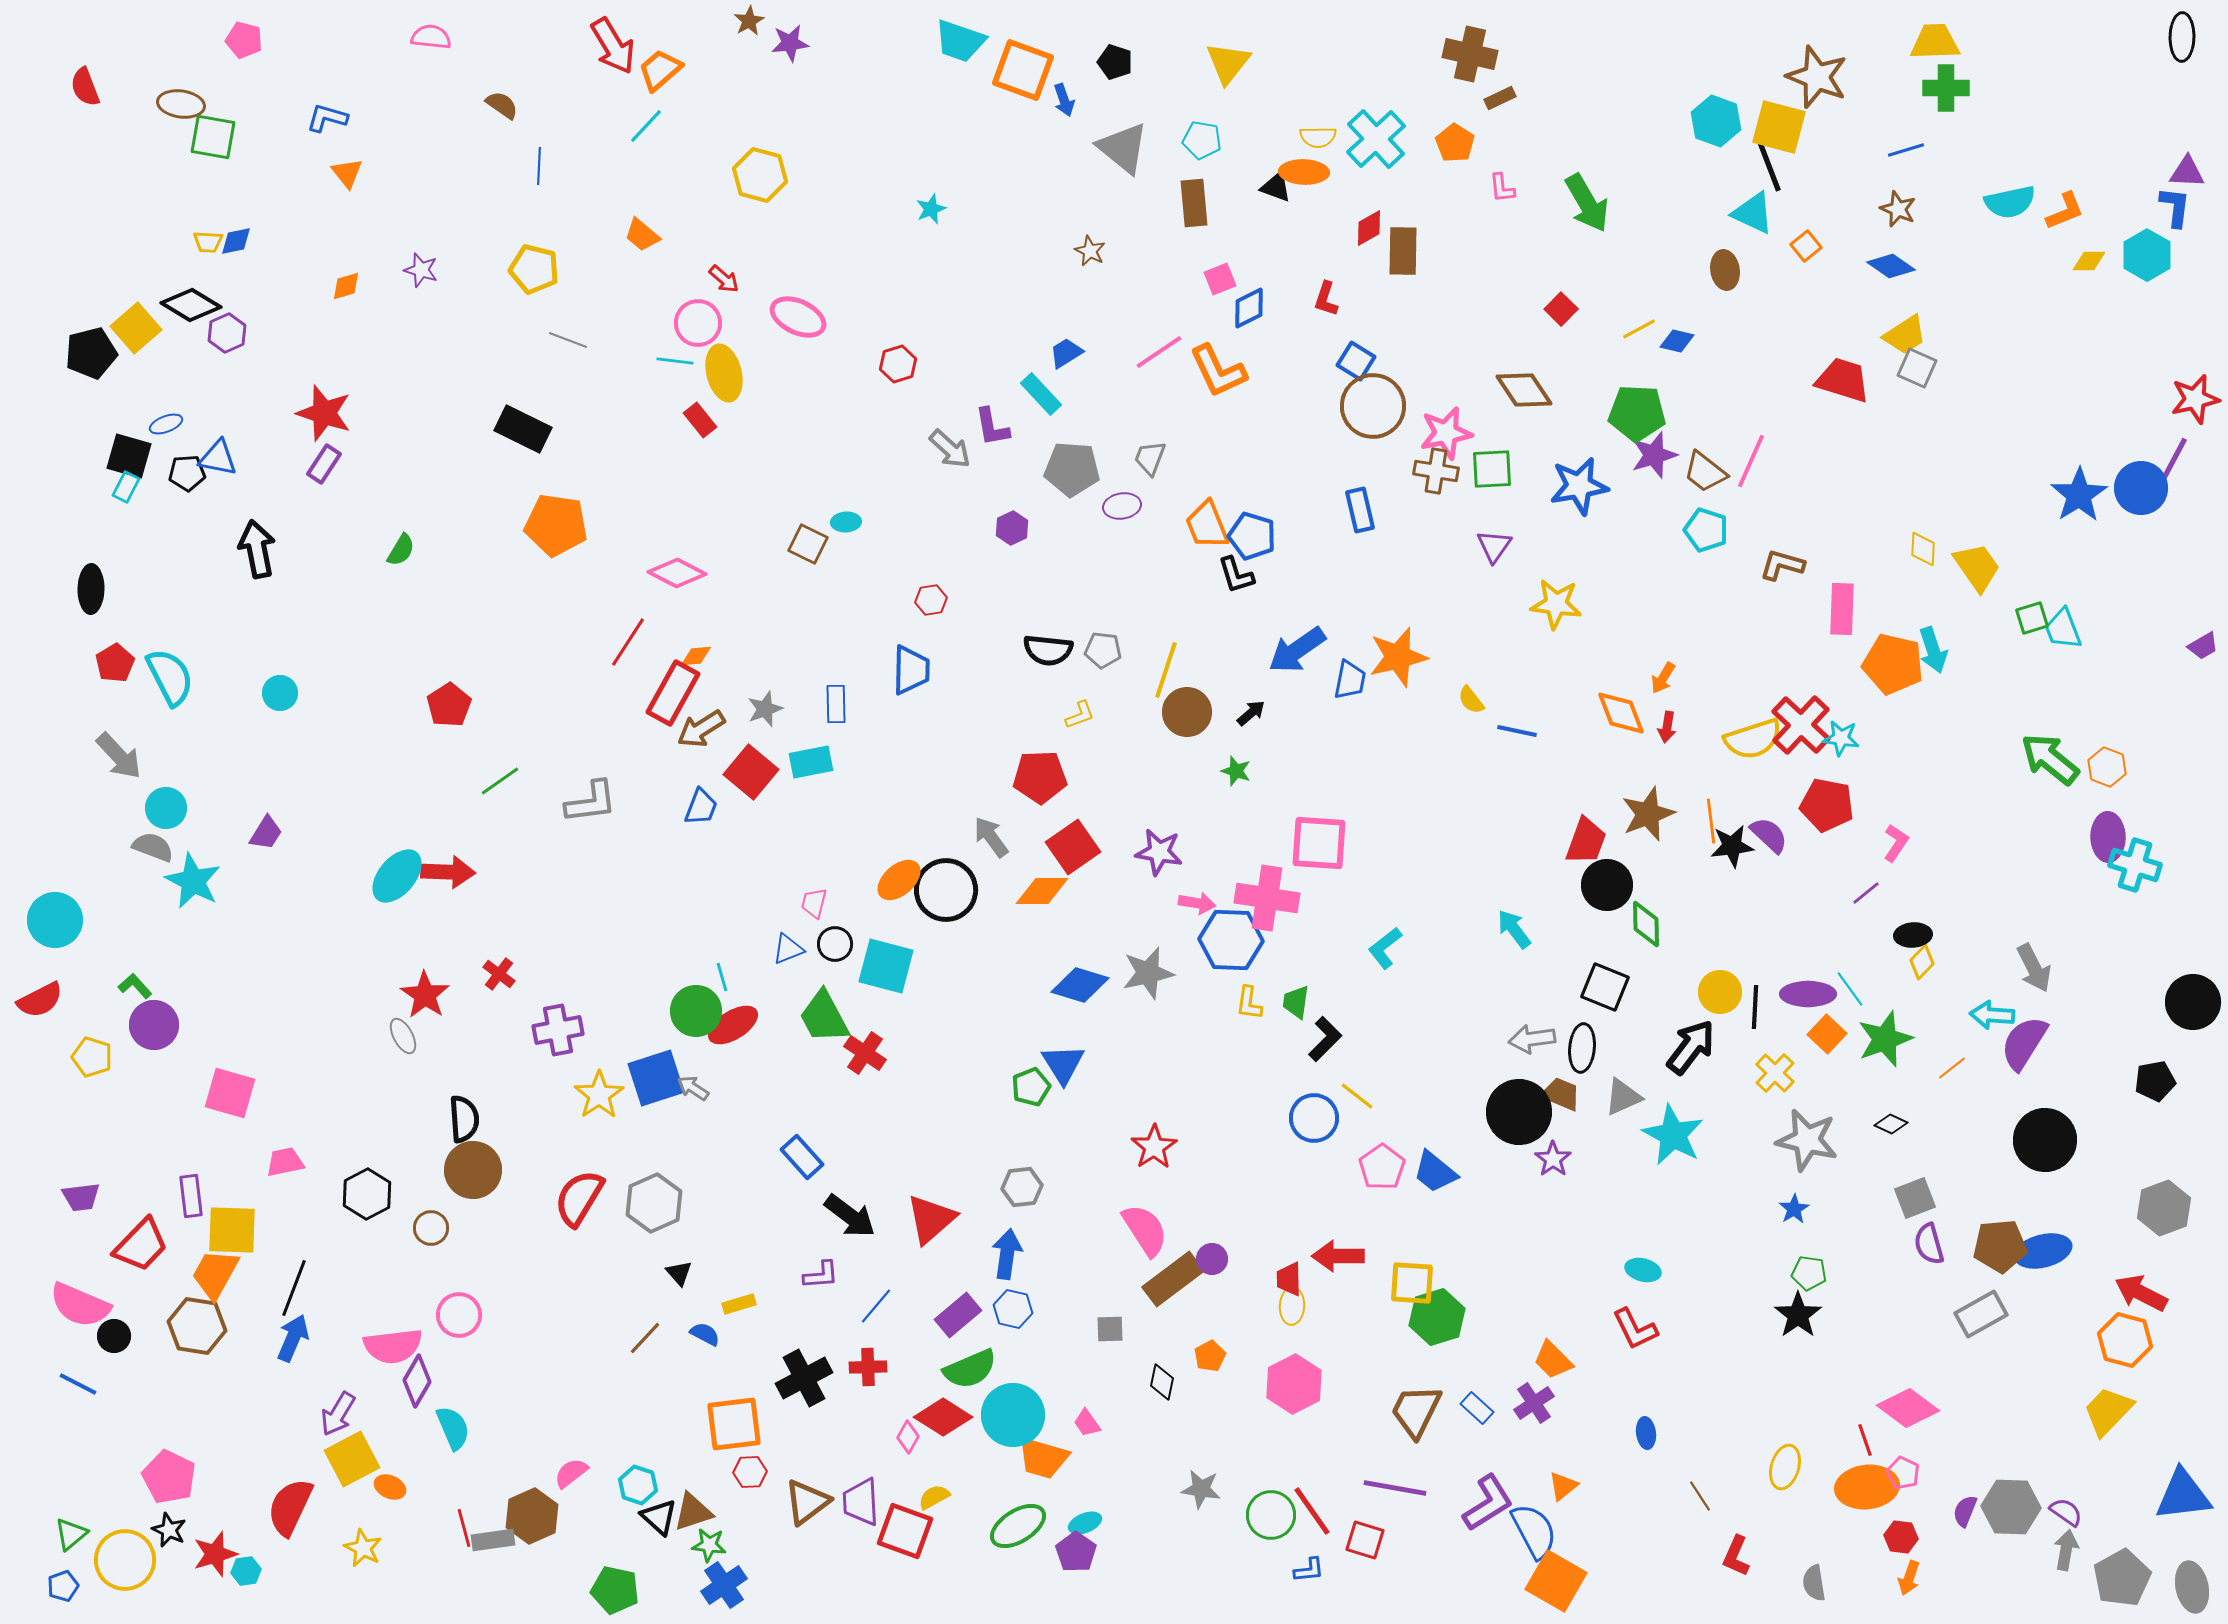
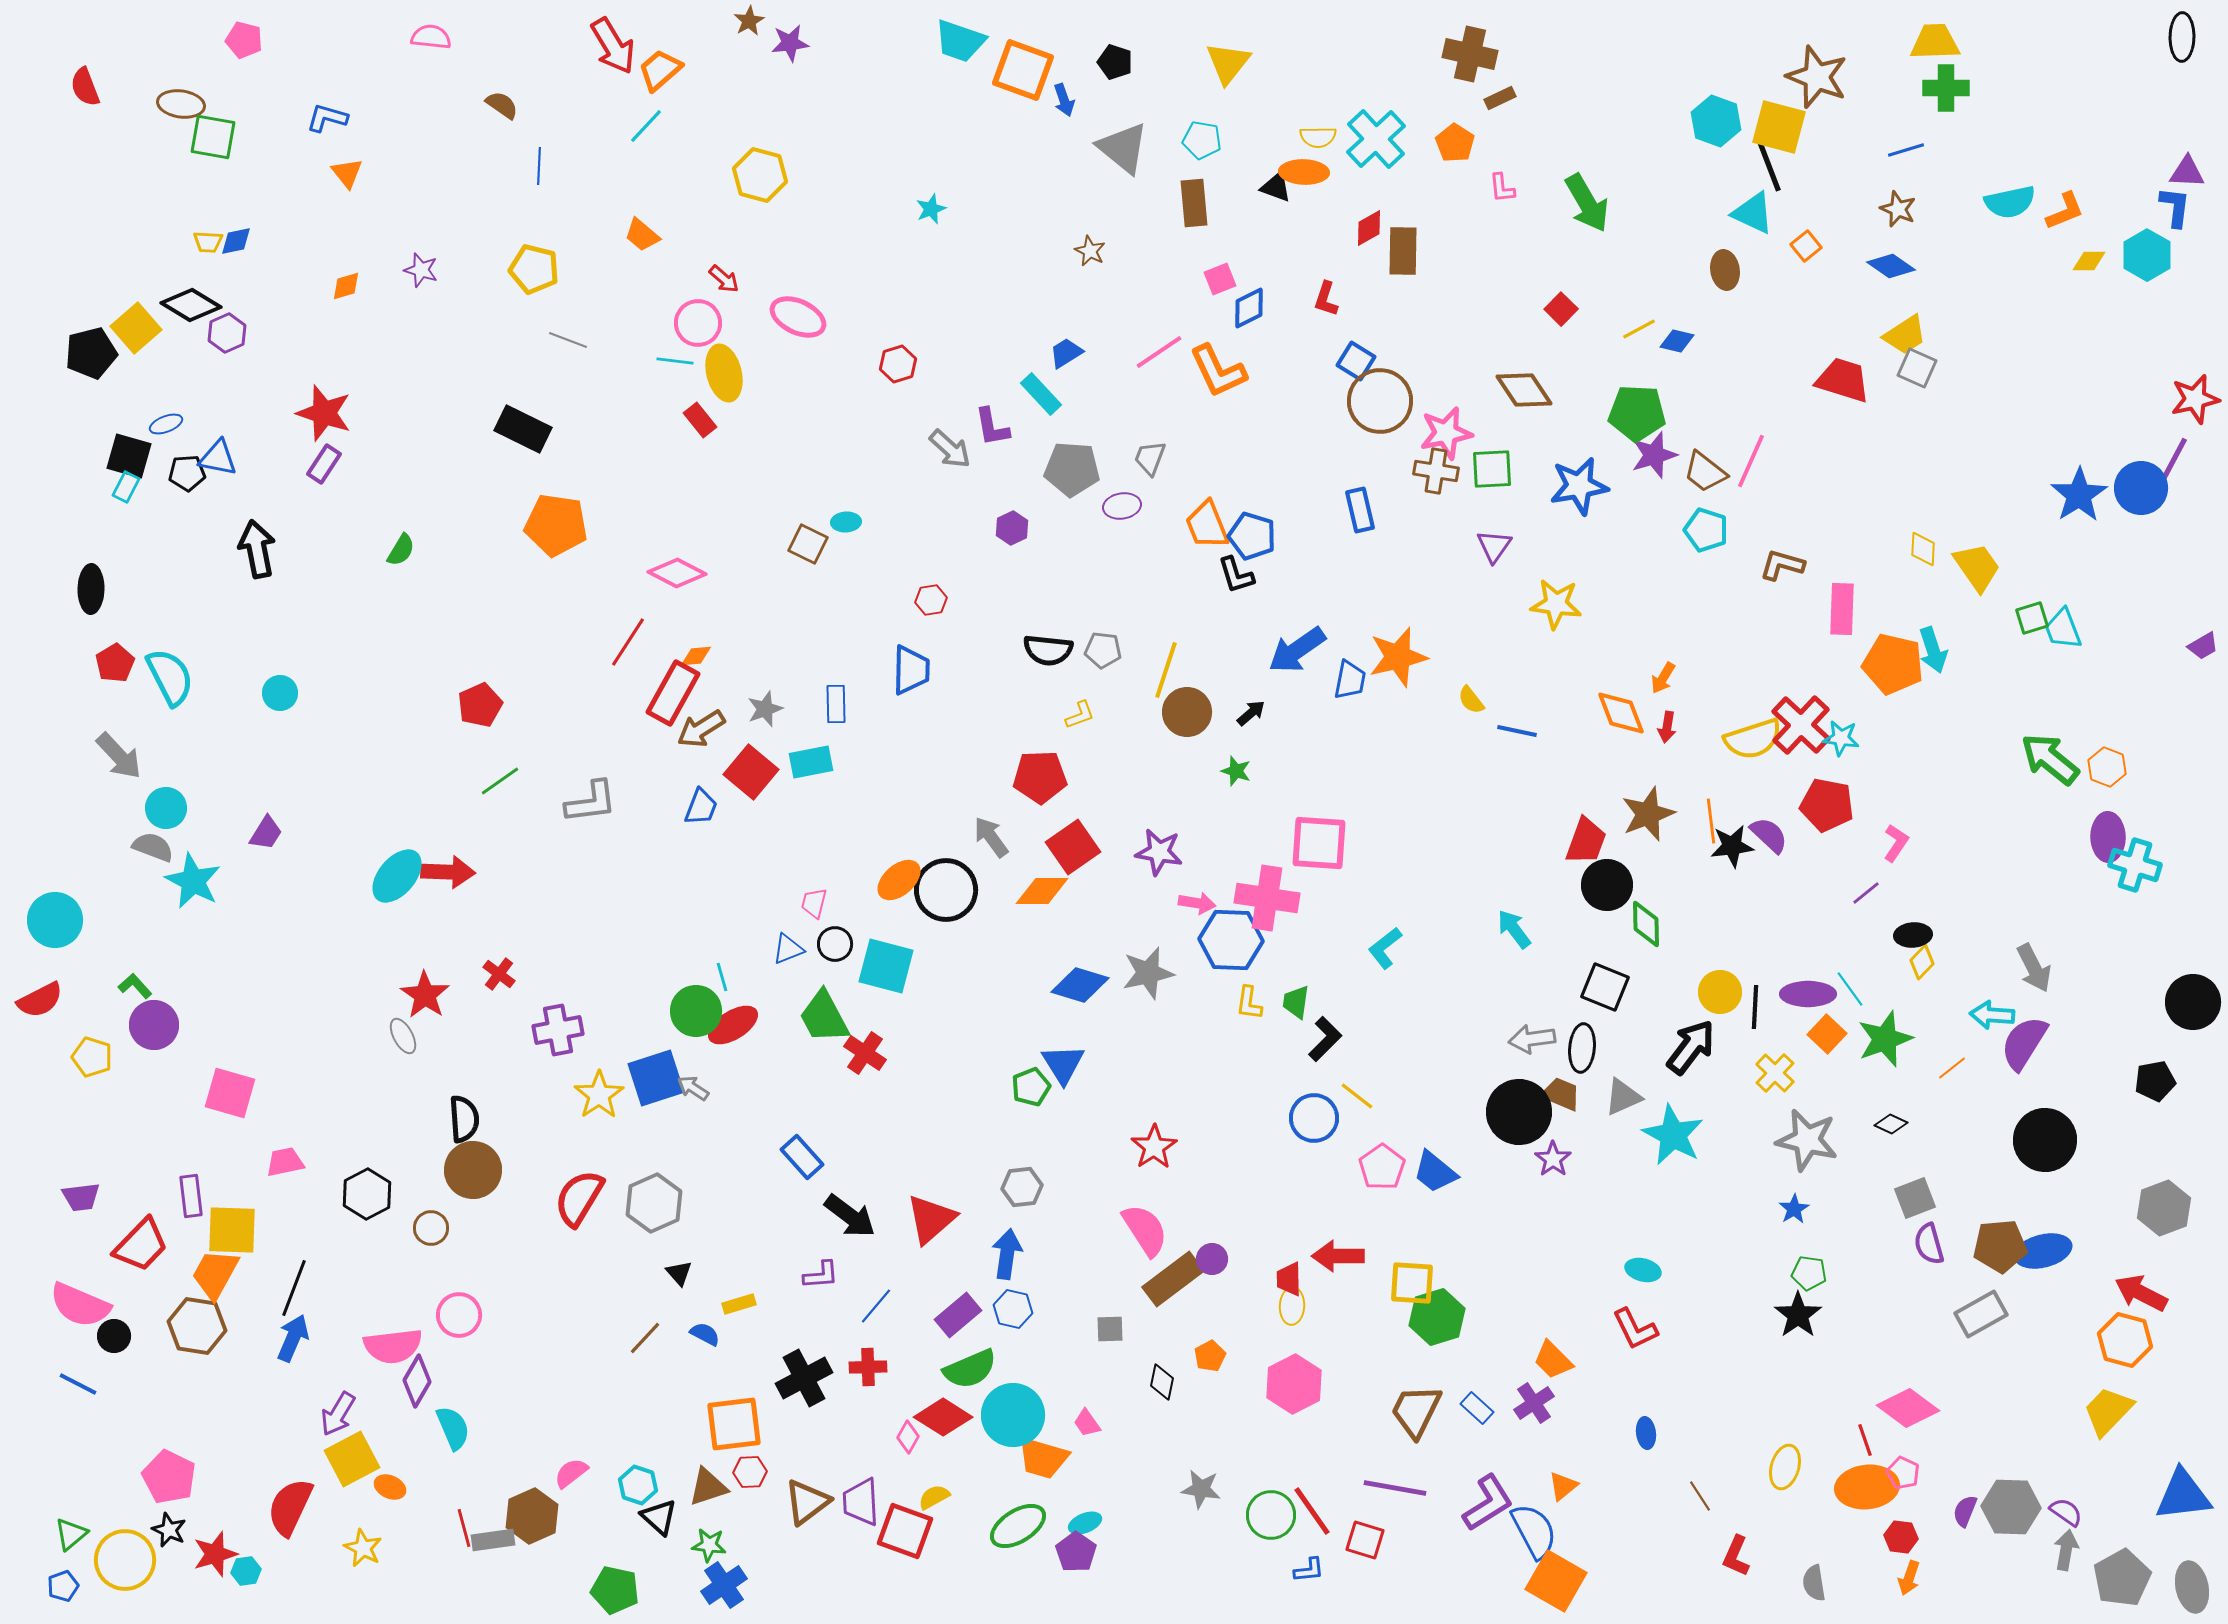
brown circle at (1373, 406): moved 7 px right, 5 px up
red pentagon at (449, 705): moved 31 px right; rotated 9 degrees clockwise
brown triangle at (693, 1512): moved 15 px right, 25 px up
